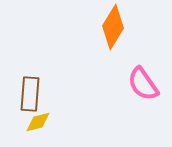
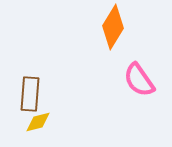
pink semicircle: moved 4 px left, 4 px up
